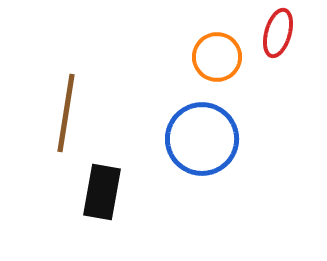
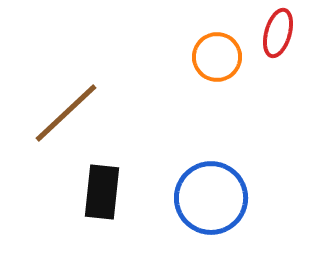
brown line: rotated 38 degrees clockwise
blue circle: moved 9 px right, 59 px down
black rectangle: rotated 4 degrees counterclockwise
